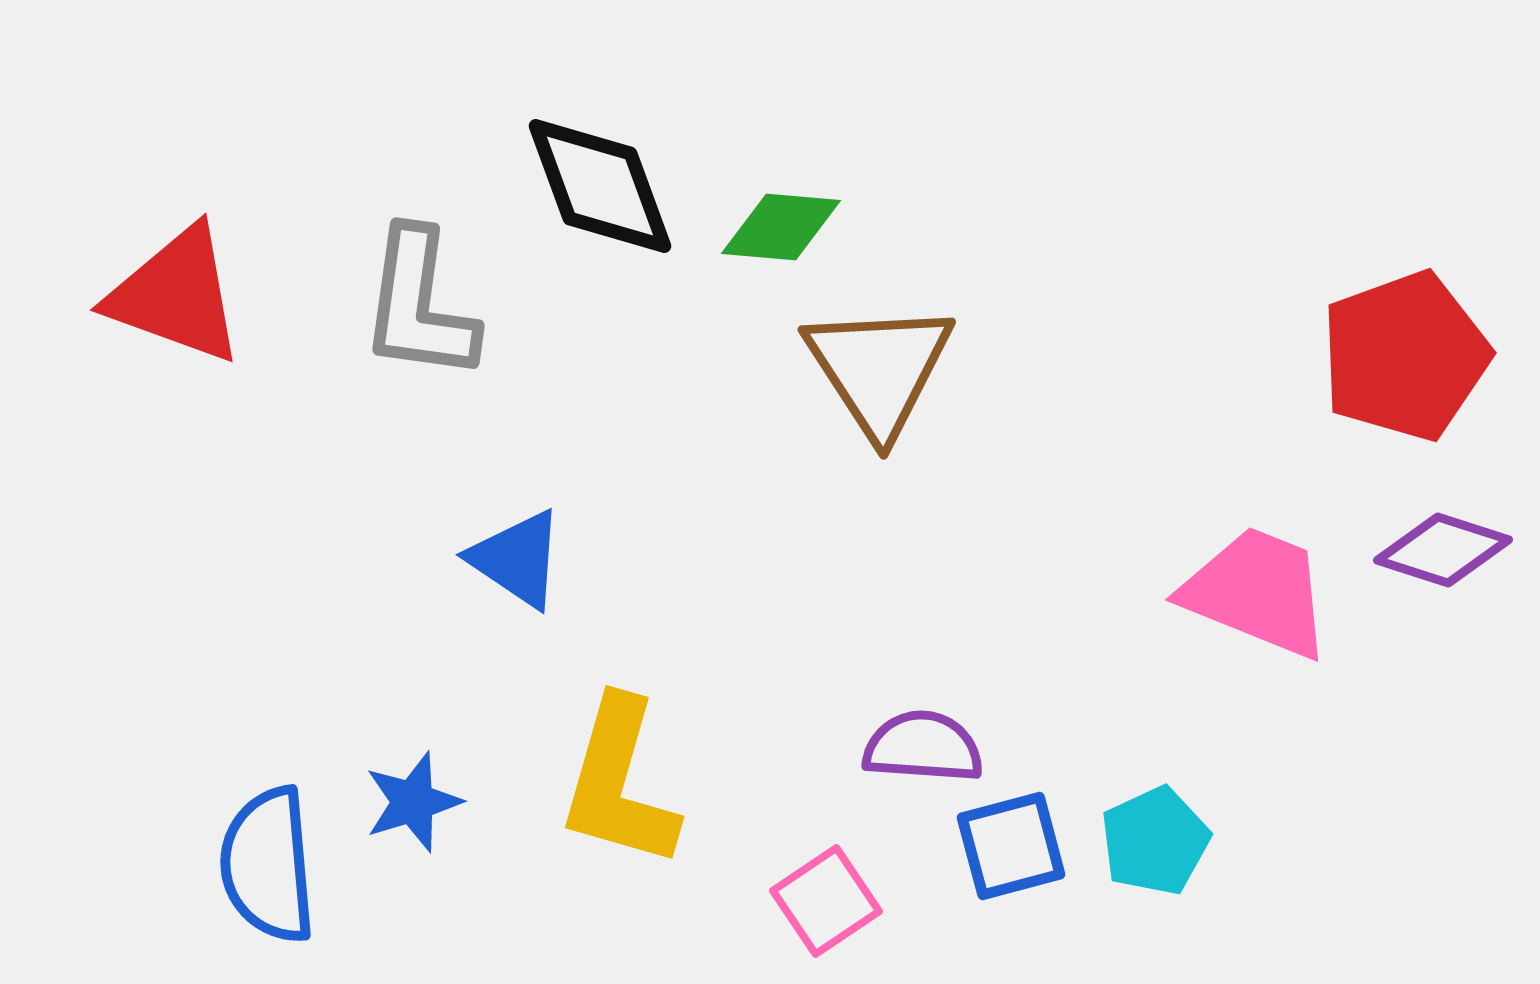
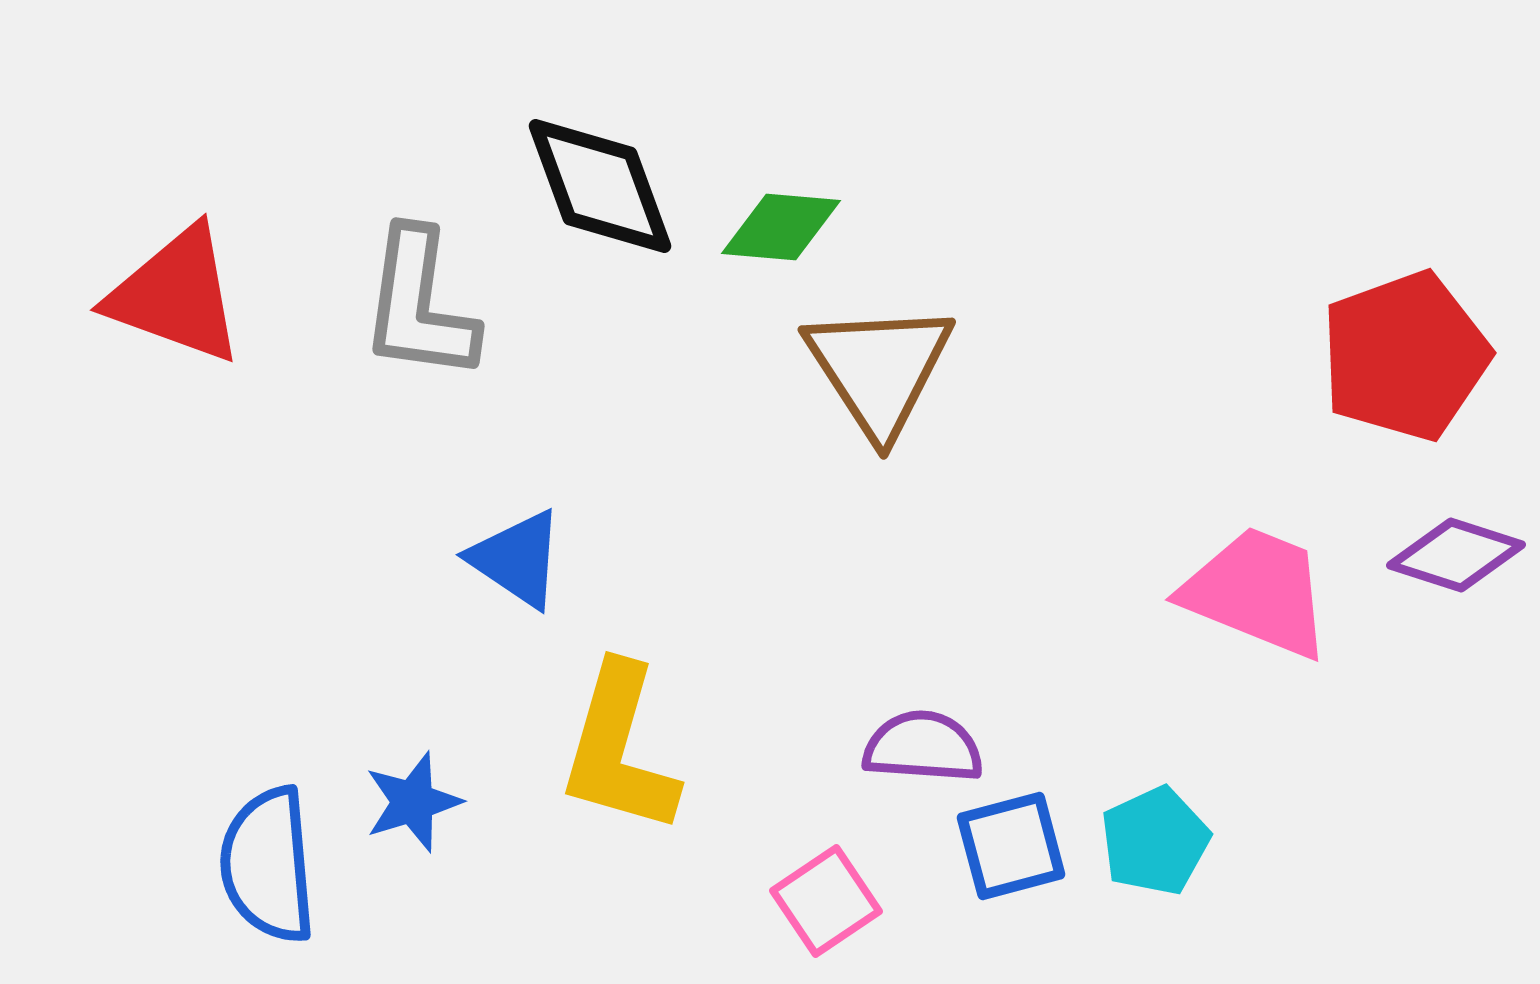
purple diamond: moved 13 px right, 5 px down
yellow L-shape: moved 34 px up
